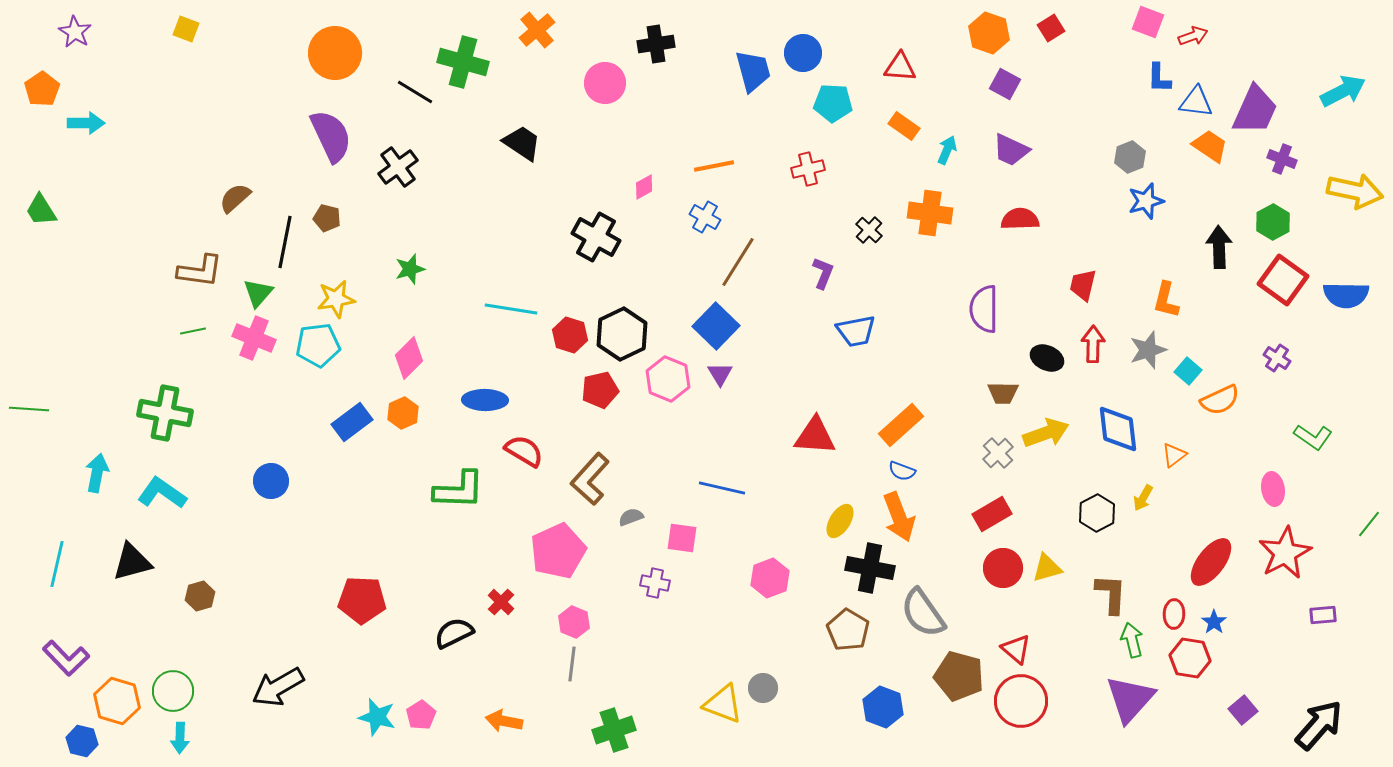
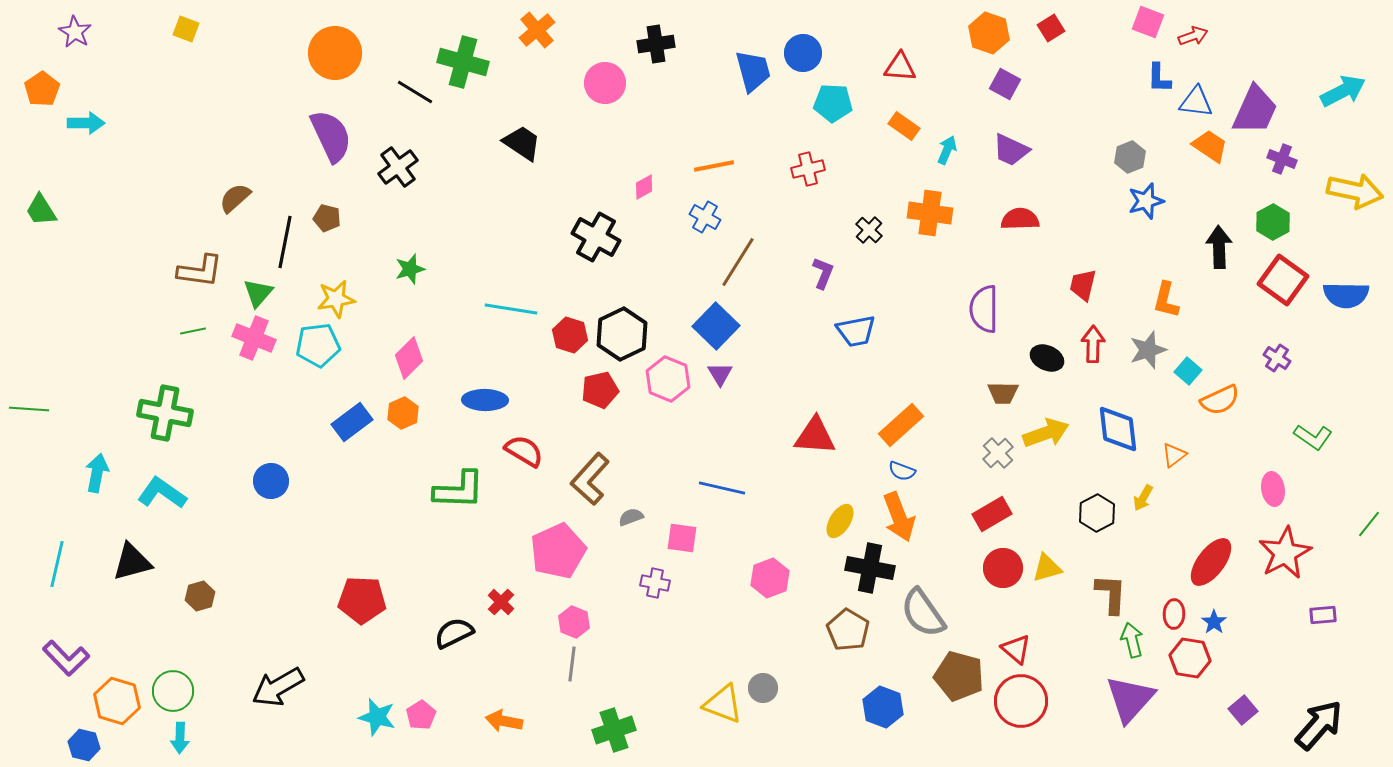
blue hexagon at (82, 741): moved 2 px right, 4 px down
